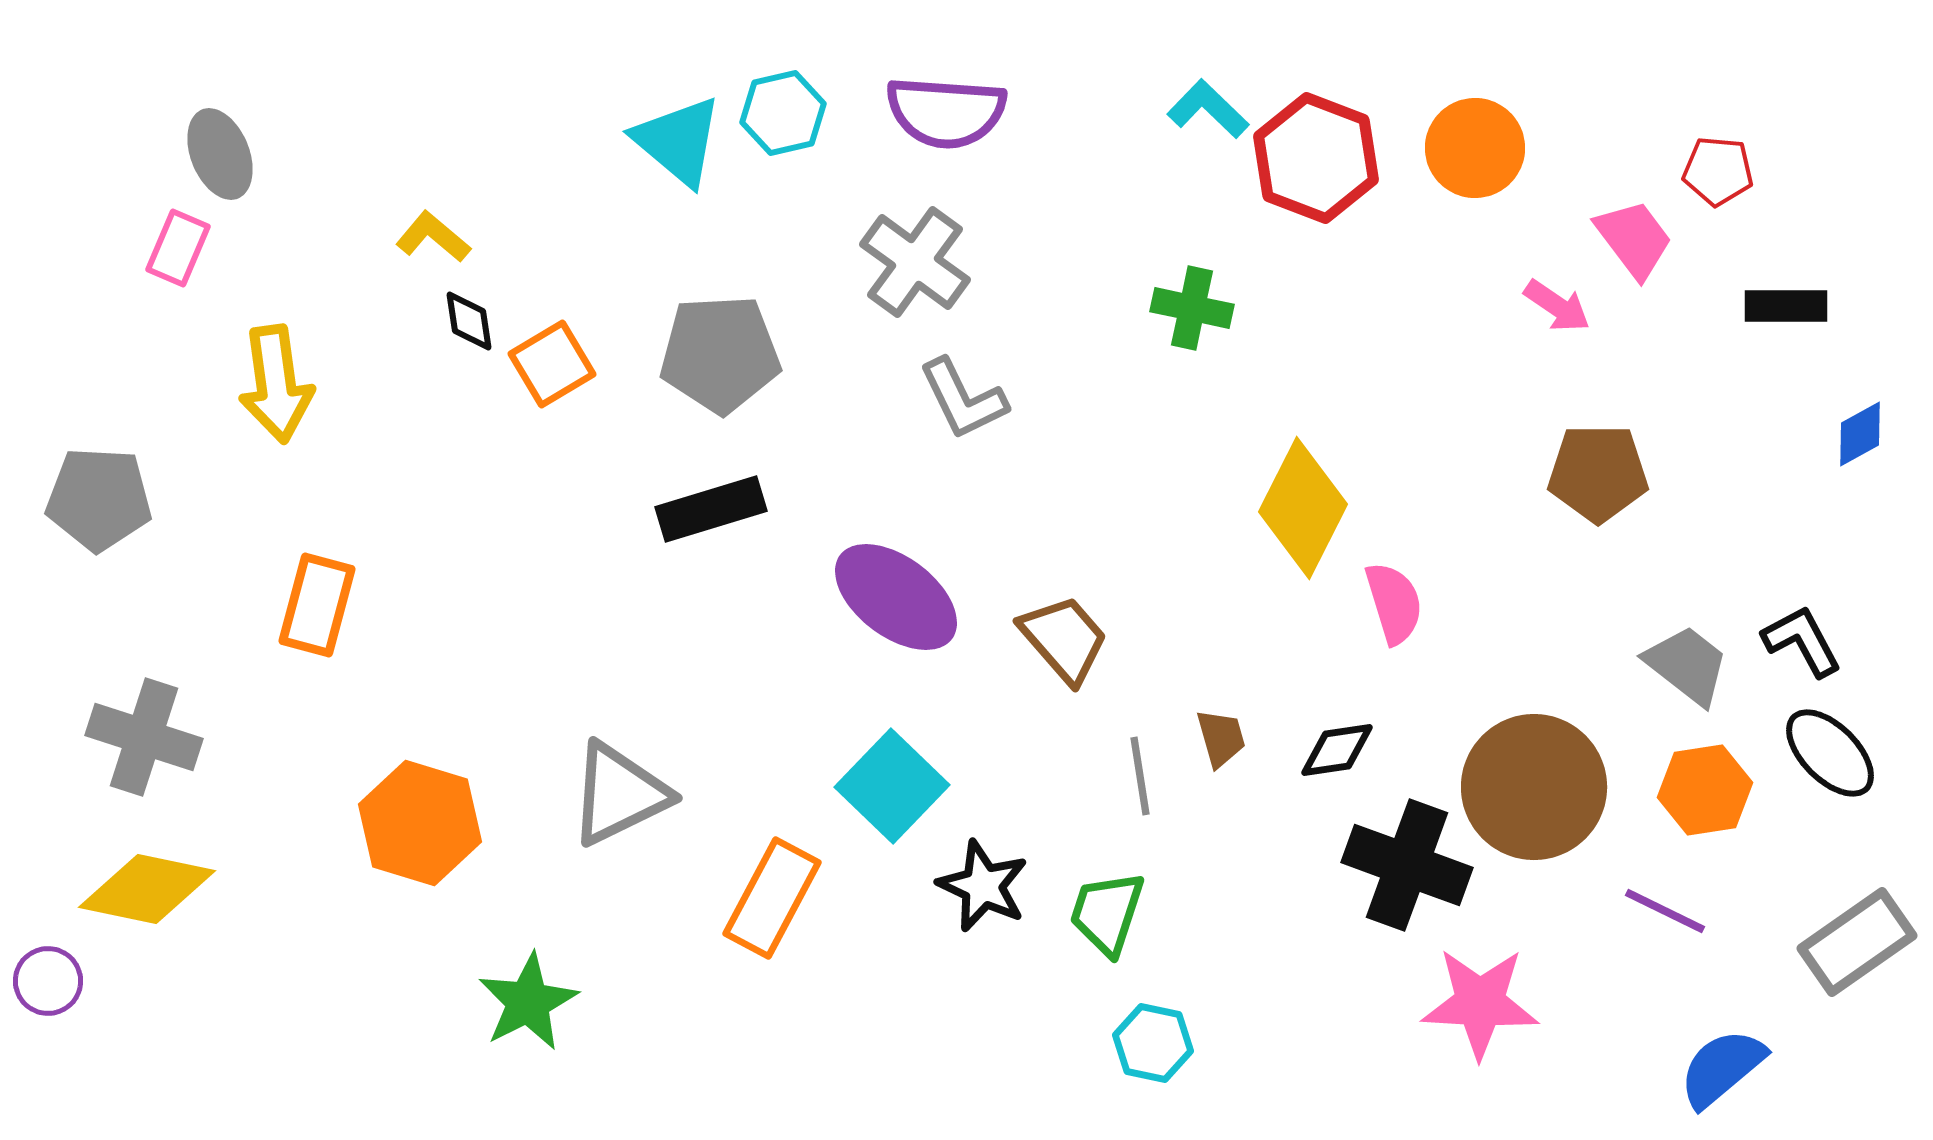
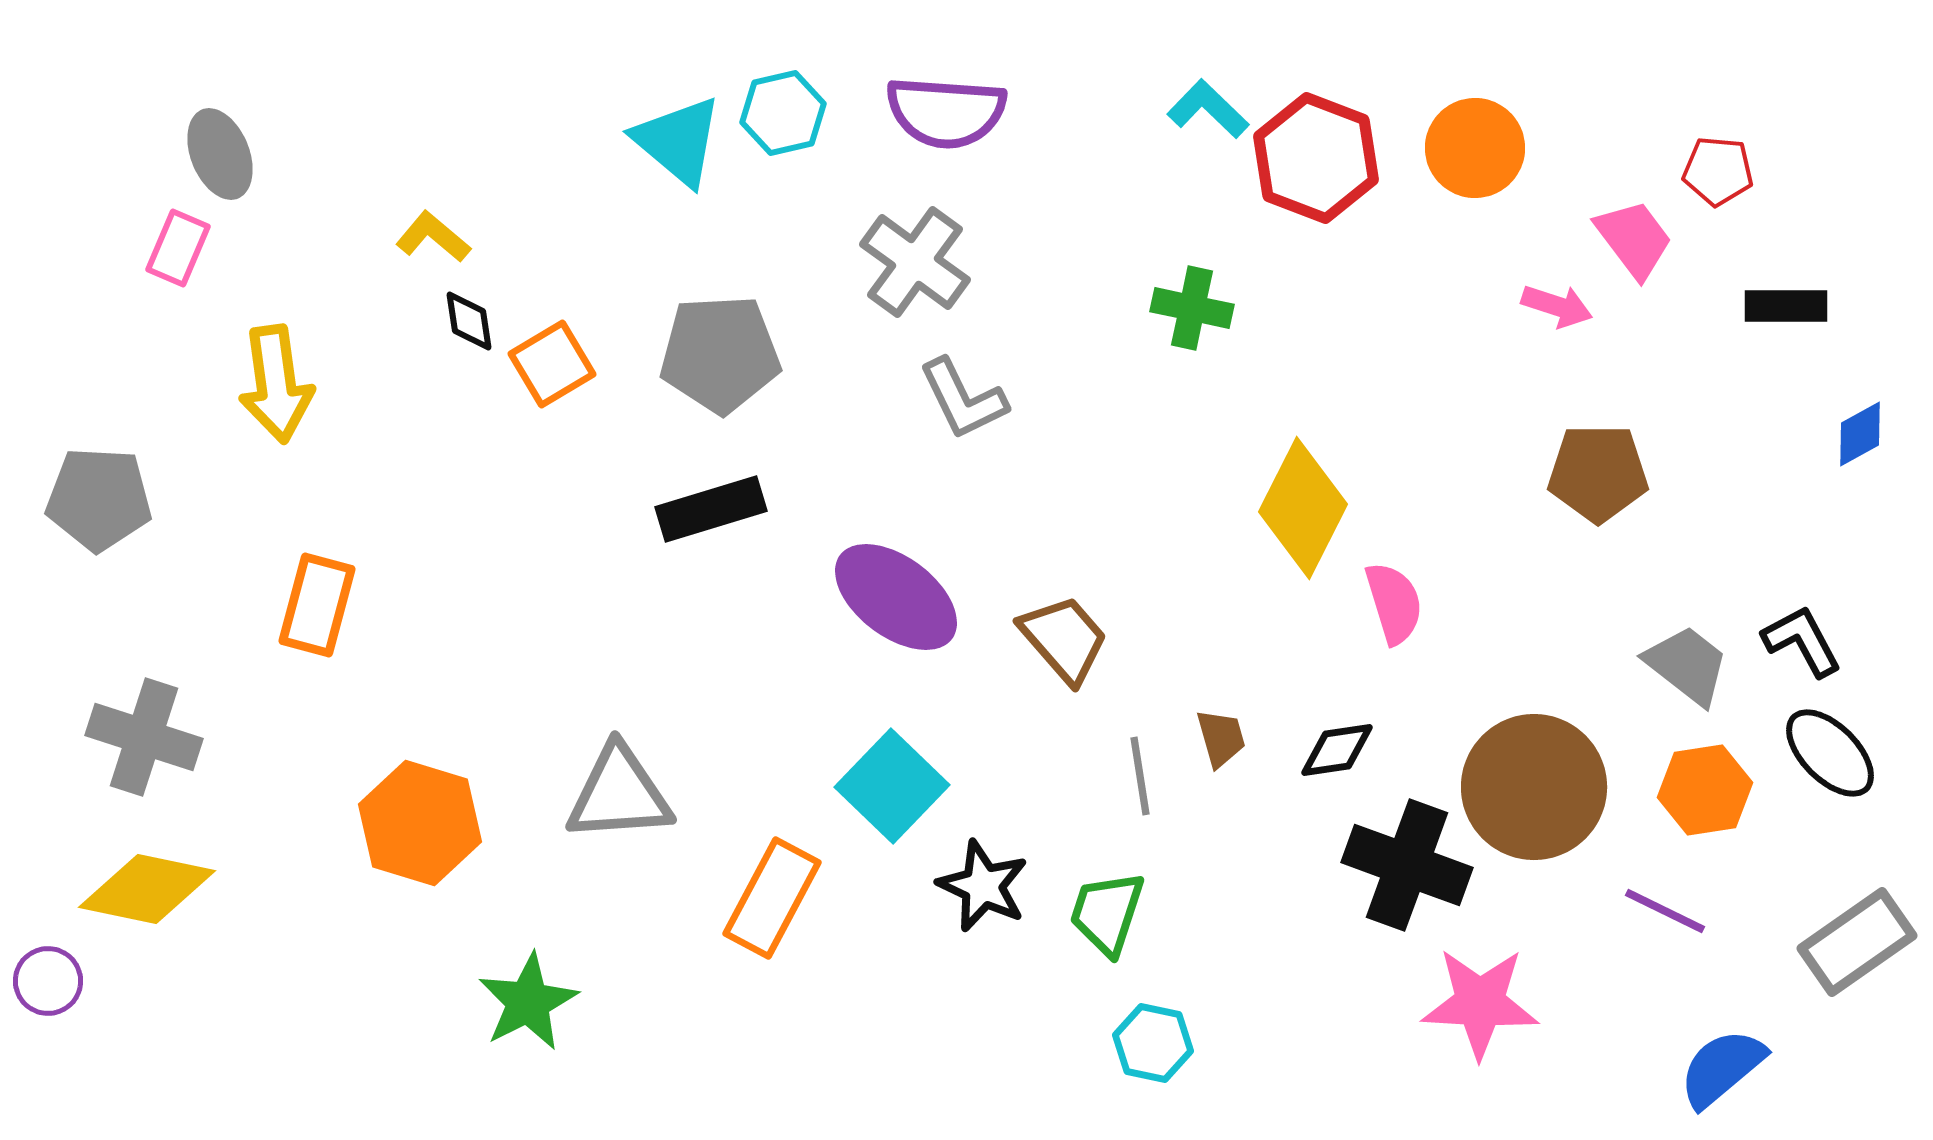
pink arrow at (1557, 306): rotated 16 degrees counterclockwise
gray triangle at (619, 794): rotated 22 degrees clockwise
